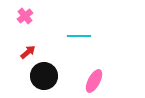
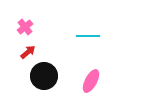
pink cross: moved 11 px down
cyan line: moved 9 px right
pink ellipse: moved 3 px left
